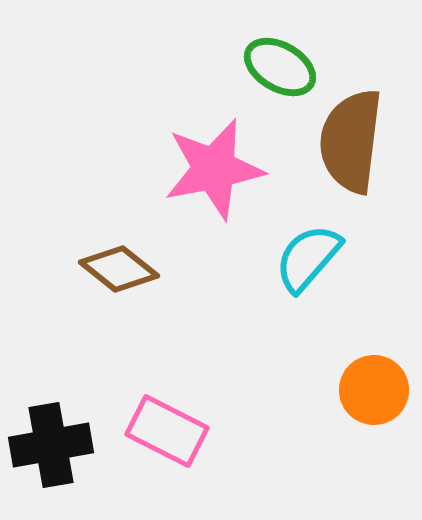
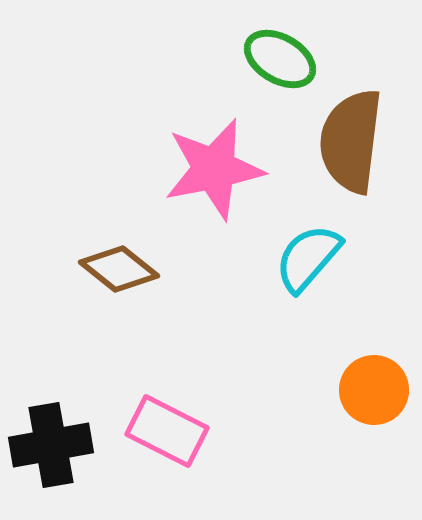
green ellipse: moved 8 px up
